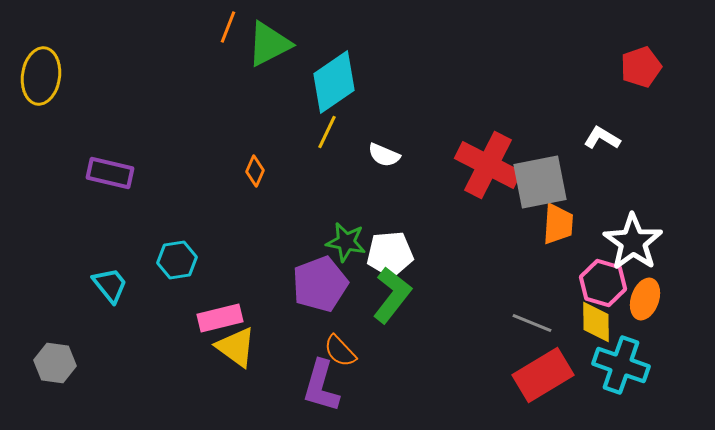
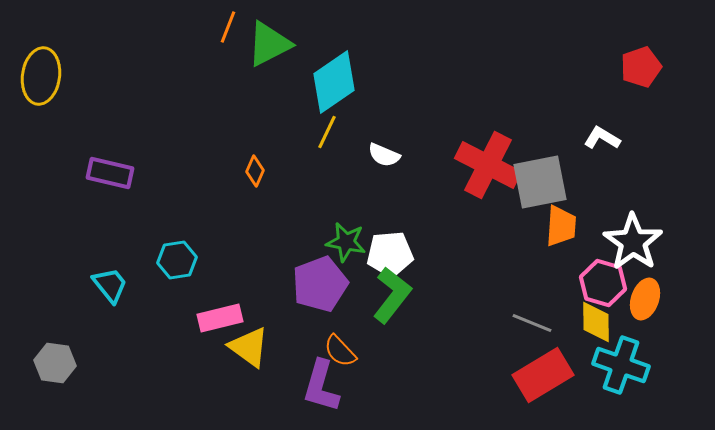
orange trapezoid: moved 3 px right, 2 px down
yellow triangle: moved 13 px right
